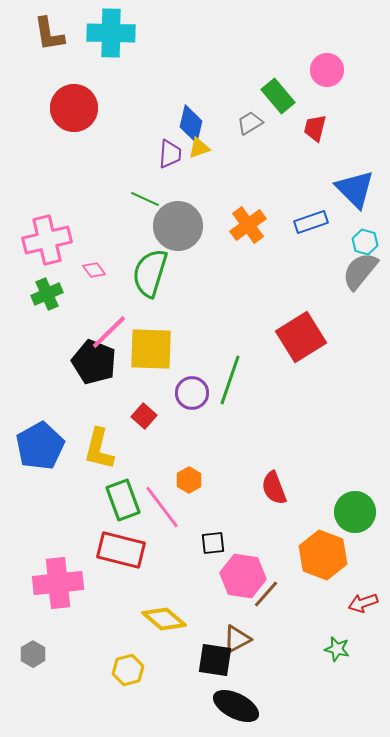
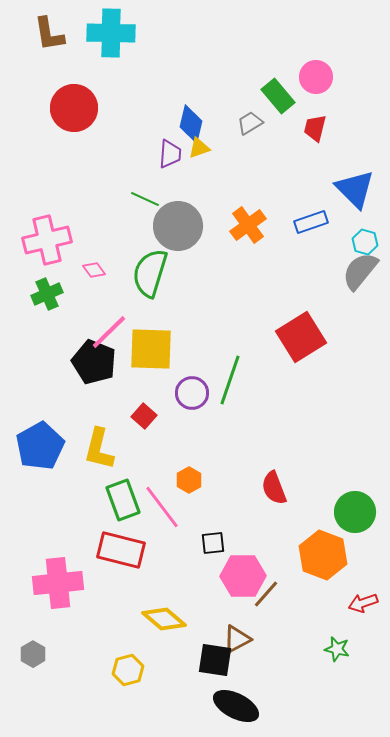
pink circle at (327, 70): moved 11 px left, 7 px down
pink hexagon at (243, 576): rotated 9 degrees counterclockwise
